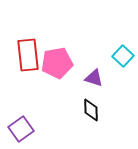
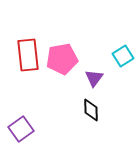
cyan square: rotated 15 degrees clockwise
pink pentagon: moved 5 px right, 4 px up
purple triangle: rotated 48 degrees clockwise
